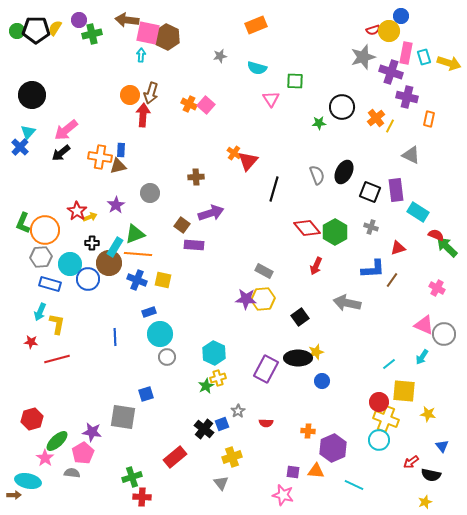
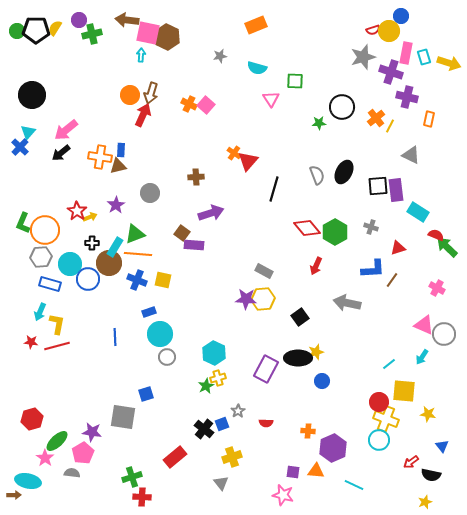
red arrow at (143, 115): rotated 20 degrees clockwise
black square at (370, 192): moved 8 px right, 6 px up; rotated 25 degrees counterclockwise
brown square at (182, 225): moved 8 px down
red line at (57, 359): moved 13 px up
